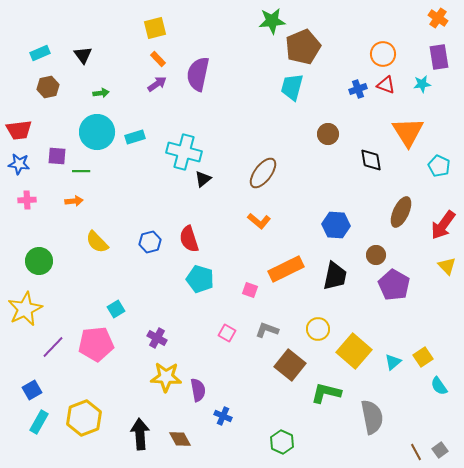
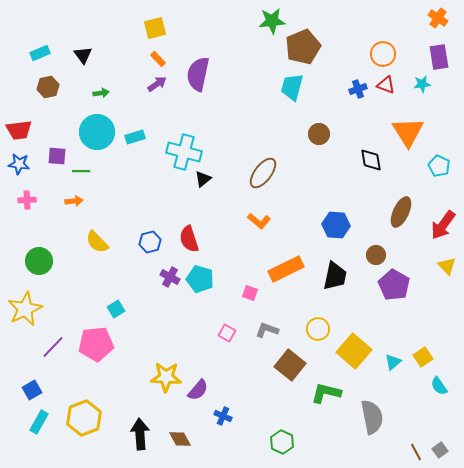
brown circle at (328, 134): moved 9 px left
pink square at (250, 290): moved 3 px down
purple cross at (157, 338): moved 13 px right, 61 px up
purple semicircle at (198, 390): rotated 50 degrees clockwise
